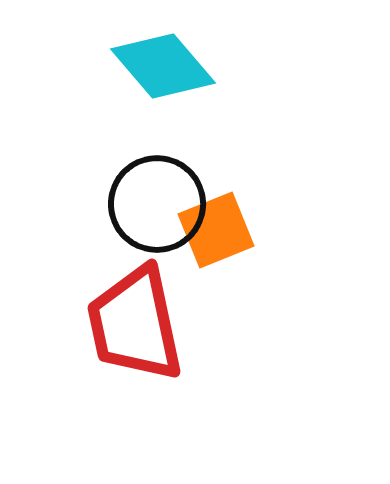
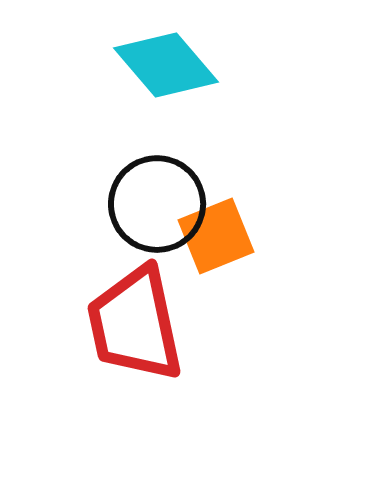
cyan diamond: moved 3 px right, 1 px up
orange square: moved 6 px down
